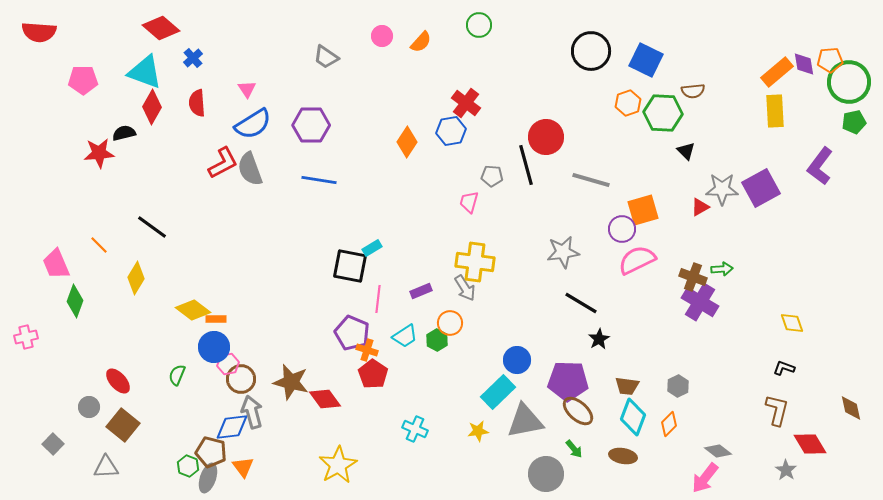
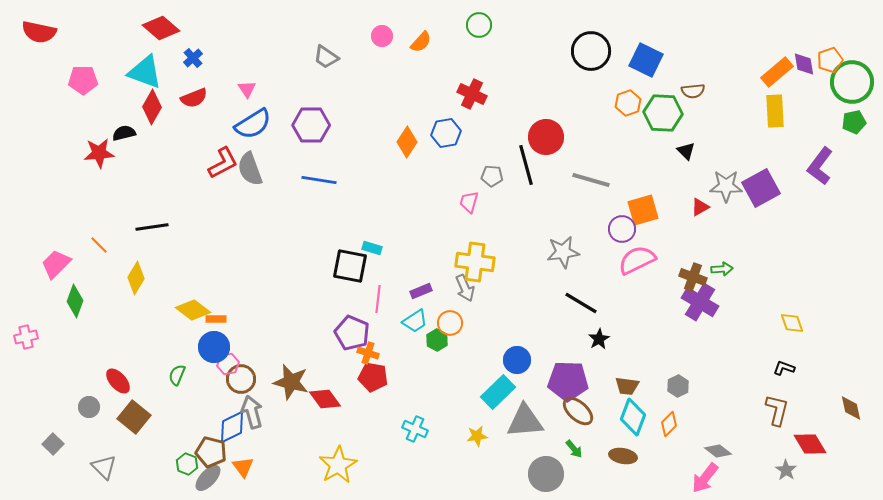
red semicircle at (39, 32): rotated 8 degrees clockwise
orange pentagon at (830, 60): rotated 15 degrees counterclockwise
green circle at (849, 82): moved 3 px right
red semicircle at (197, 103): moved 3 px left, 5 px up; rotated 108 degrees counterclockwise
red cross at (466, 103): moved 6 px right, 9 px up; rotated 12 degrees counterclockwise
blue hexagon at (451, 131): moved 5 px left, 2 px down
gray star at (722, 189): moved 4 px right, 3 px up
black line at (152, 227): rotated 44 degrees counterclockwise
cyan rectangle at (372, 248): rotated 48 degrees clockwise
pink trapezoid at (56, 264): rotated 68 degrees clockwise
gray arrow at (465, 288): rotated 8 degrees clockwise
cyan trapezoid at (405, 336): moved 10 px right, 15 px up
orange cross at (367, 350): moved 1 px right, 3 px down
red pentagon at (373, 374): moved 3 px down; rotated 24 degrees counterclockwise
gray triangle at (525, 421): rotated 6 degrees clockwise
brown square at (123, 425): moved 11 px right, 8 px up
blue diamond at (232, 427): rotated 20 degrees counterclockwise
yellow star at (478, 431): moved 1 px left, 5 px down
green hexagon at (188, 466): moved 1 px left, 2 px up
gray triangle at (106, 467): moved 2 px left; rotated 48 degrees clockwise
gray ellipse at (208, 478): rotated 24 degrees clockwise
